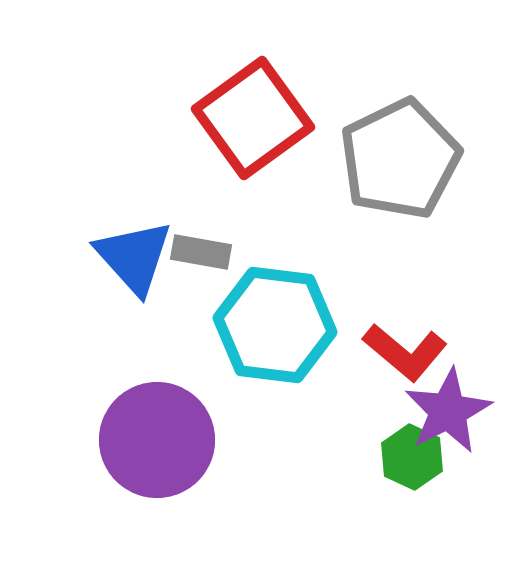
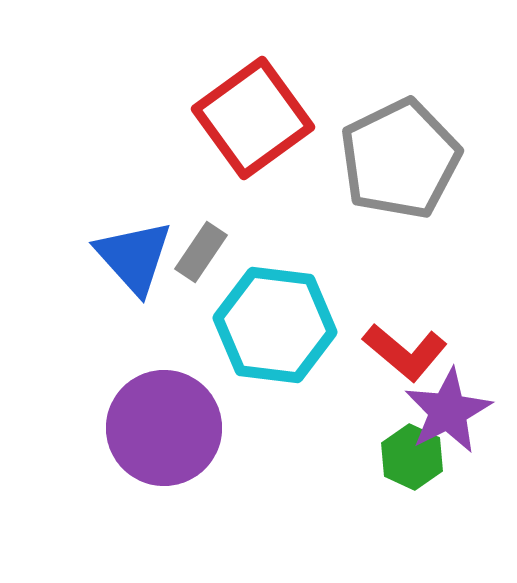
gray rectangle: rotated 66 degrees counterclockwise
purple circle: moved 7 px right, 12 px up
